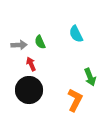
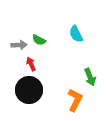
green semicircle: moved 1 px left, 2 px up; rotated 40 degrees counterclockwise
